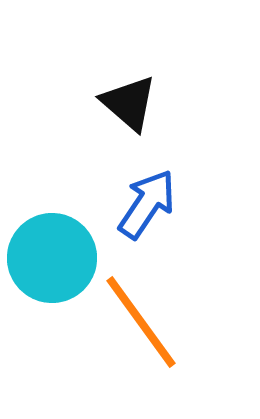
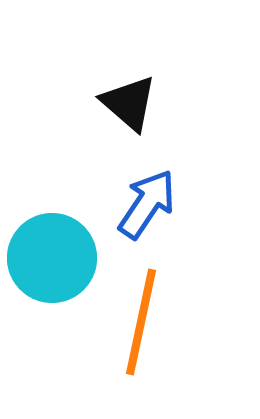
orange line: rotated 48 degrees clockwise
